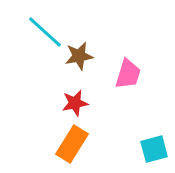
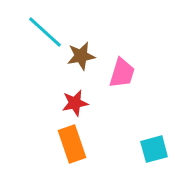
brown star: moved 2 px right
pink trapezoid: moved 6 px left, 1 px up
orange rectangle: rotated 51 degrees counterclockwise
